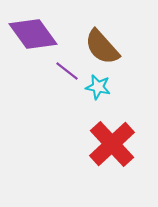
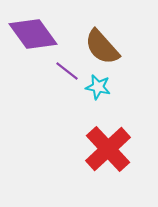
red cross: moved 4 px left, 5 px down
